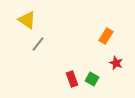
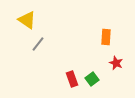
orange rectangle: moved 1 px down; rotated 28 degrees counterclockwise
green square: rotated 24 degrees clockwise
